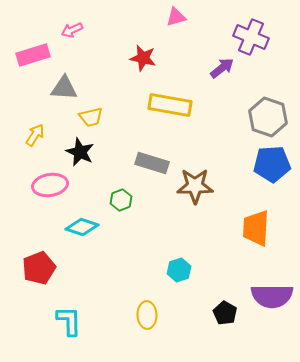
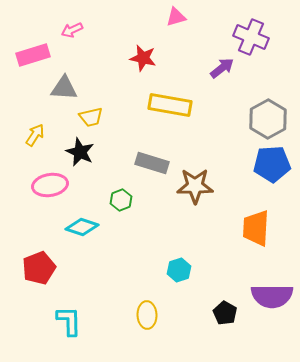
gray hexagon: moved 2 px down; rotated 12 degrees clockwise
